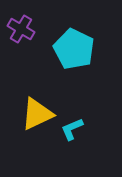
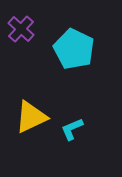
purple cross: rotated 12 degrees clockwise
yellow triangle: moved 6 px left, 3 px down
